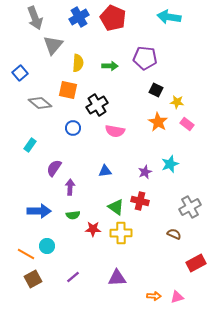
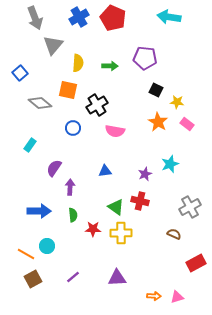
purple star: moved 2 px down
green semicircle: rotated 88 degrees counterclockwise
